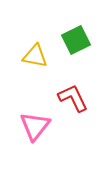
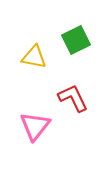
yellow triangle: moved 1 px left, 1 px down
